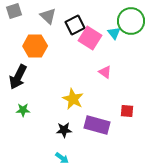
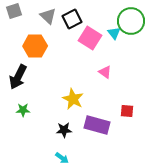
black square: moved 3 px left, 6 px up
